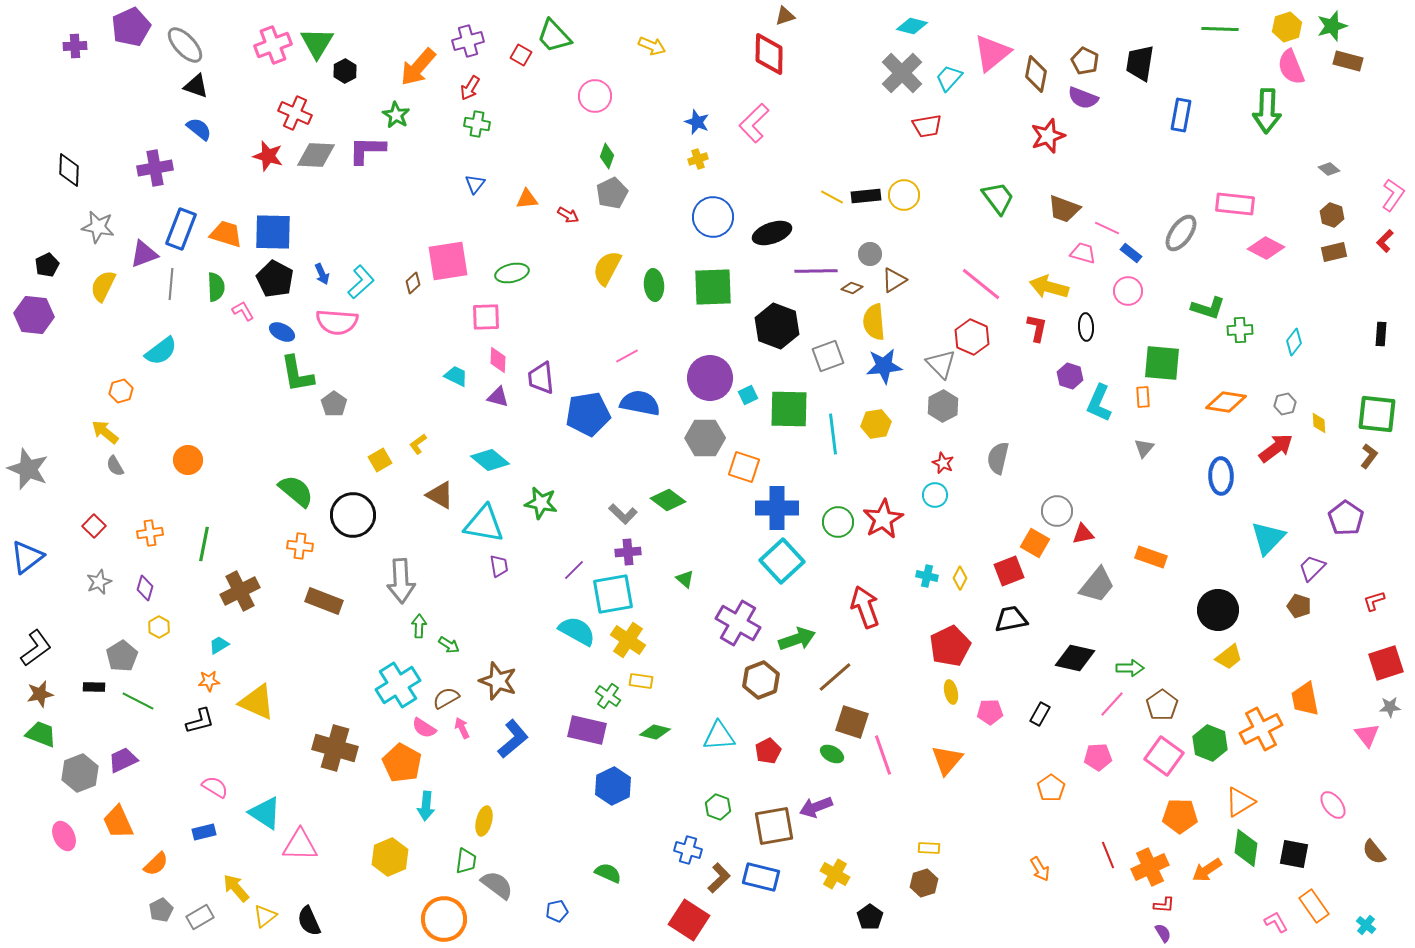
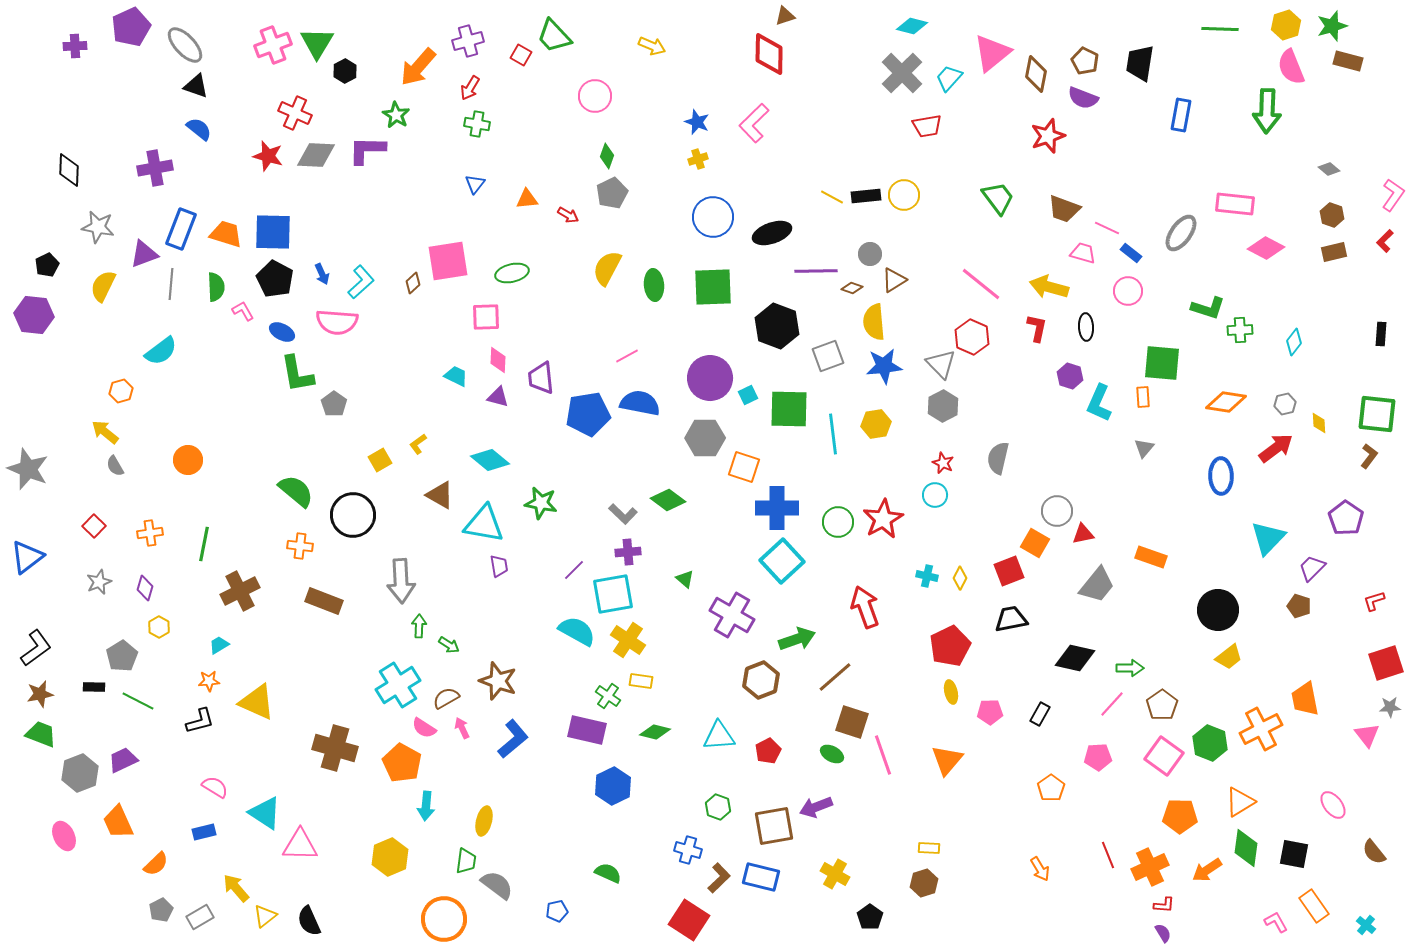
yellow hexagon at (1287, 27): moved 1 px left, 2 px up
purple cross at (738, 623): moved 6 px left, 8 px up
